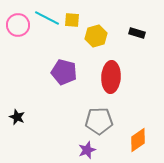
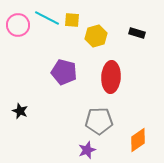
black star: moved 3 px right, 6 px up
